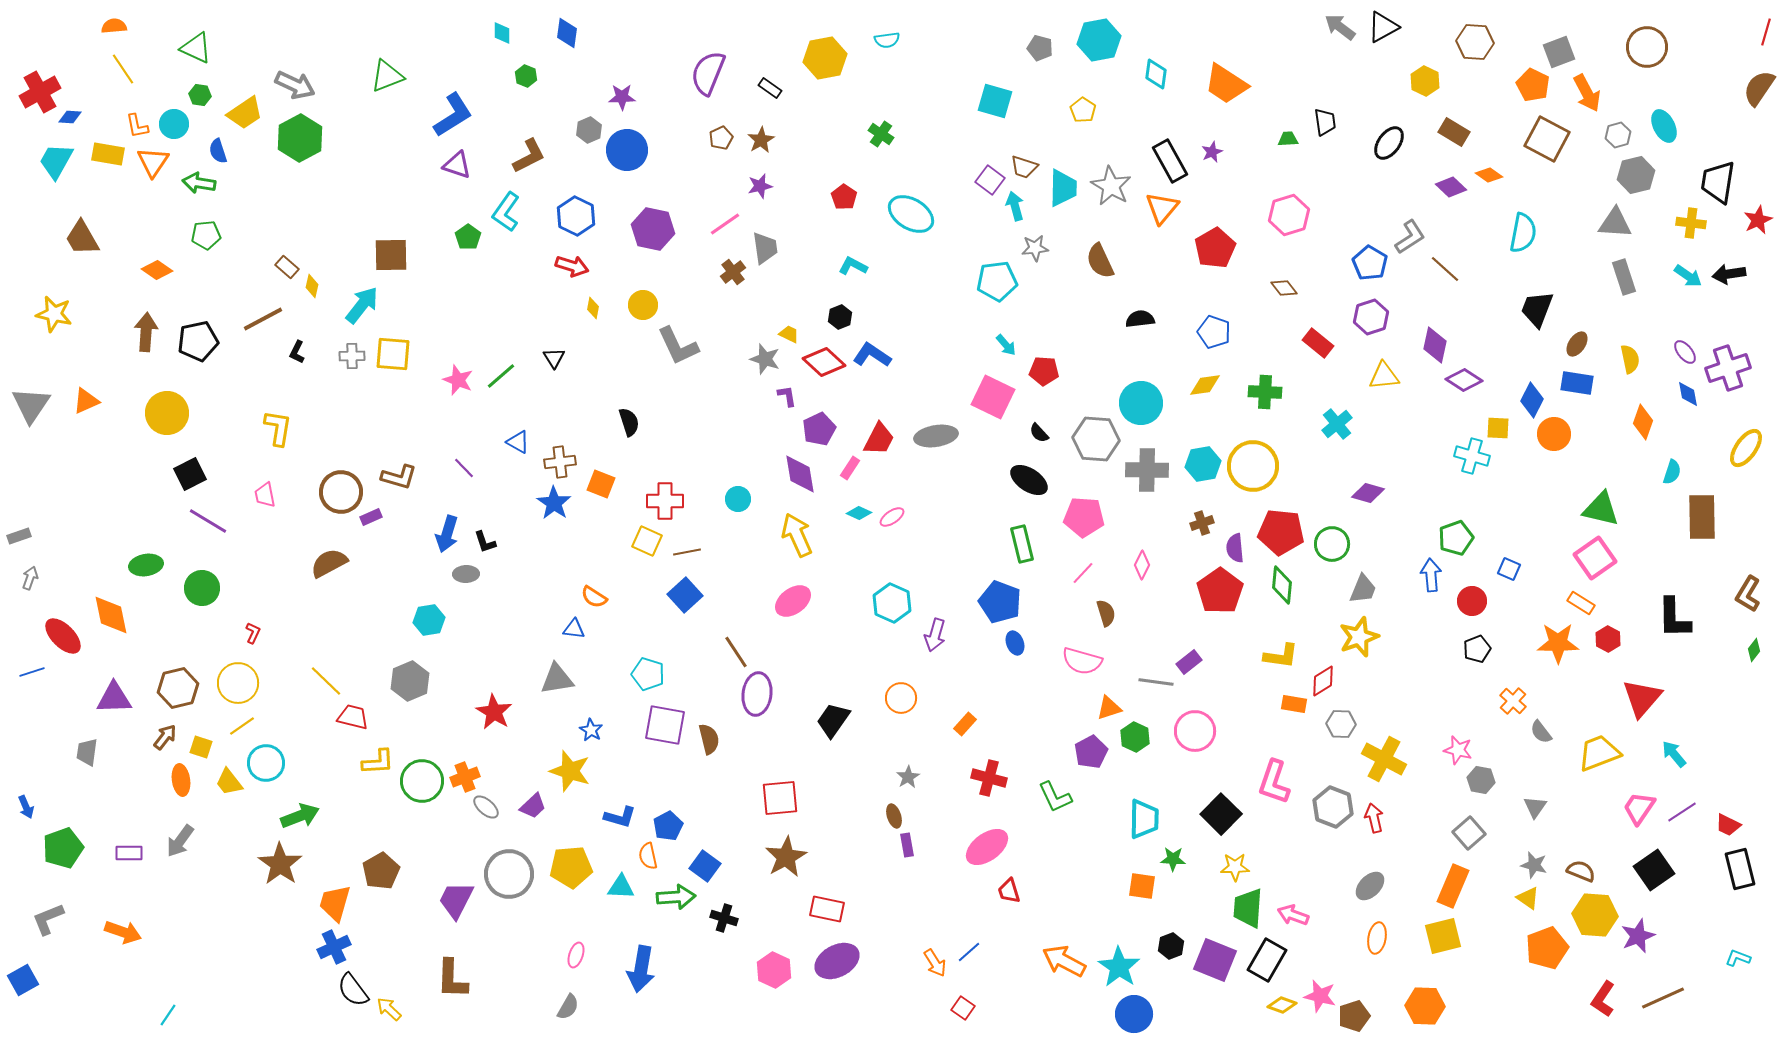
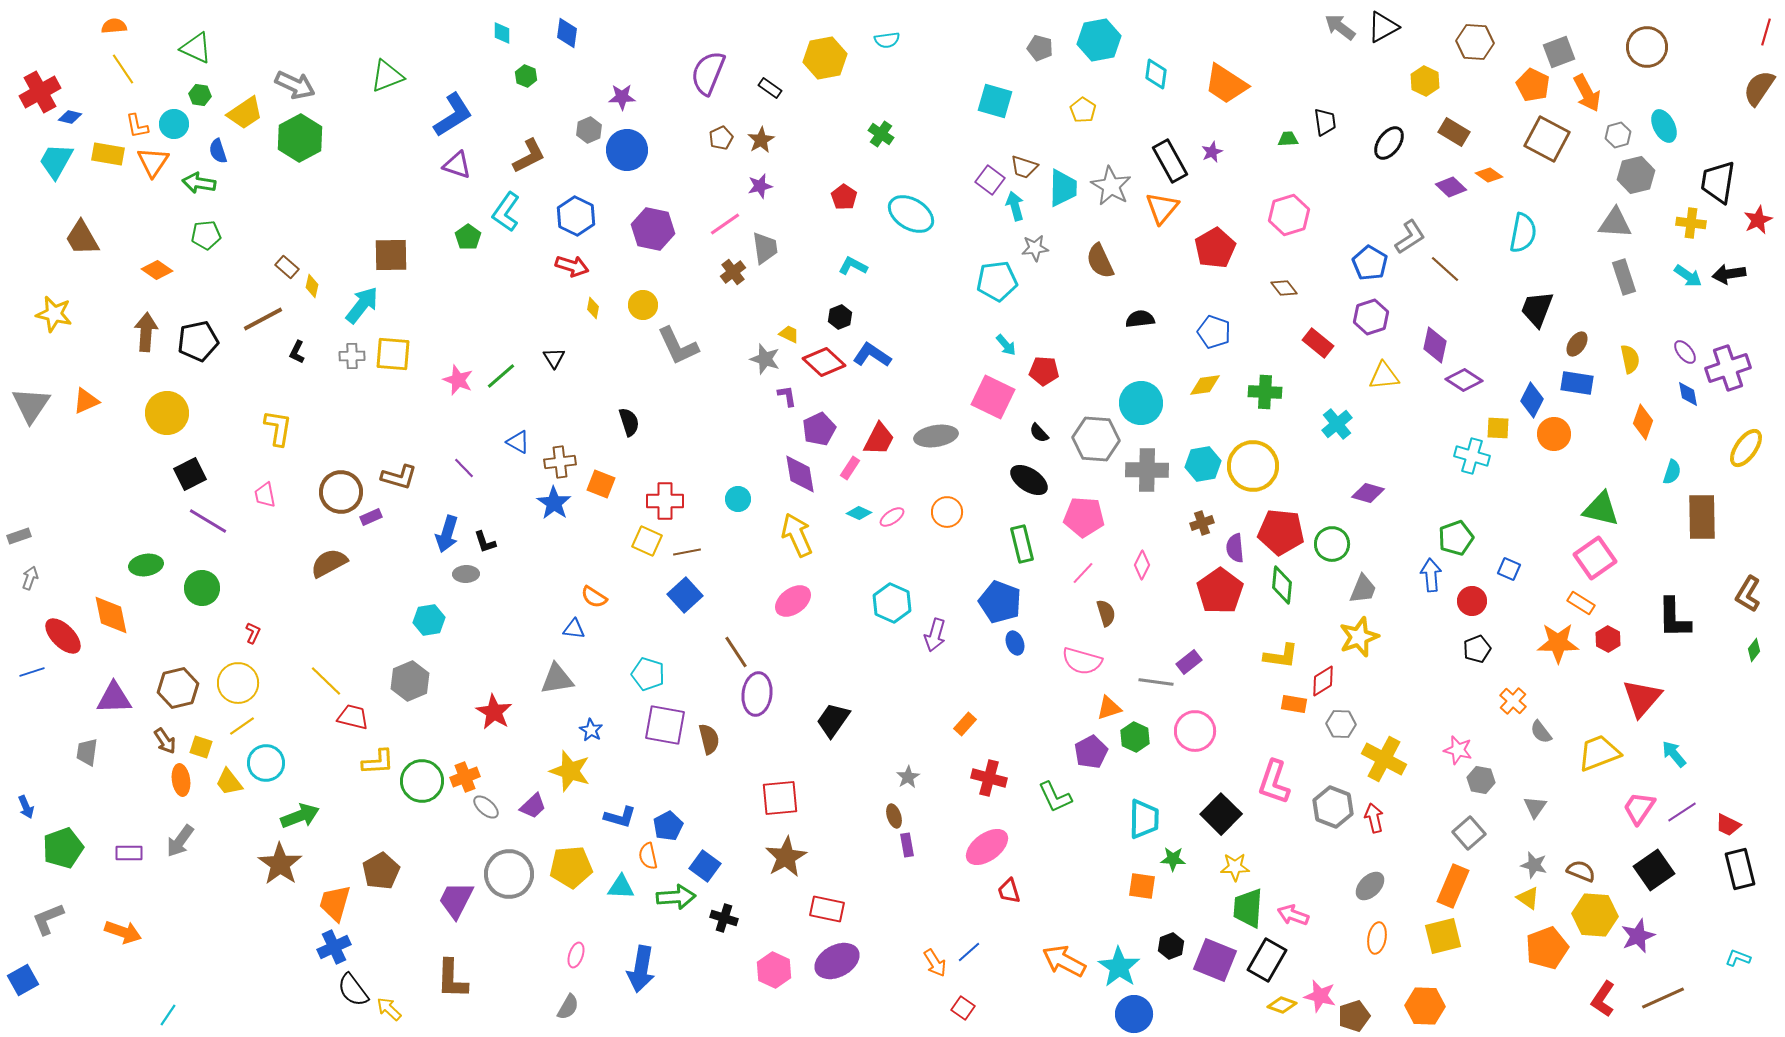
blue diamond at (70, 117): rotated 10 degrees clockwise
orange circle at (901, 698): moved 46 px right, 186 px up
brown arrow at (165, 737): moved 4 px down; rotated 108 degrees clockwise
